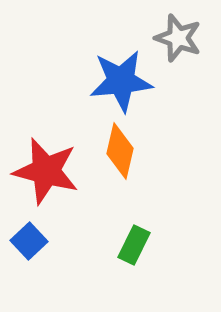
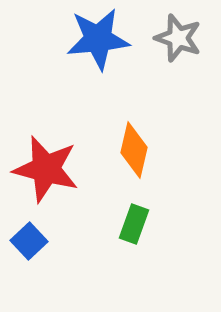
blue star: moved 23 px left, 42 px up
orange diamond: moved 14 px right, 1 px up
red star: moved 2 px up
green rectangle: moved 21 px up; rotated 6 degrees counterclockwise
